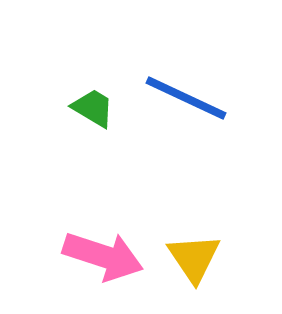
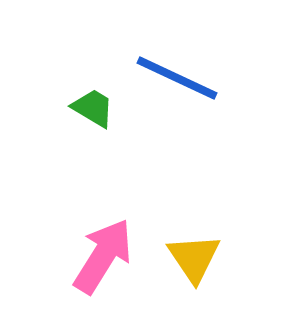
blue line: moved 9 px left, 20 px up
pink arrow: rotated 76 degrees counterclockwise
